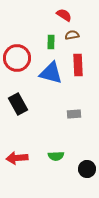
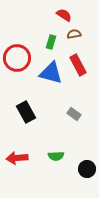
brown semicircle: moved 2 px right, 1 px up
green rectangle: rotated 16 degrees clockwise
red rectangle: rotated 25 degrees counterclockwise
black rectangle: moved 8 px right, 8 px down
gray rectangle: rotated 40 degrees clockwise
